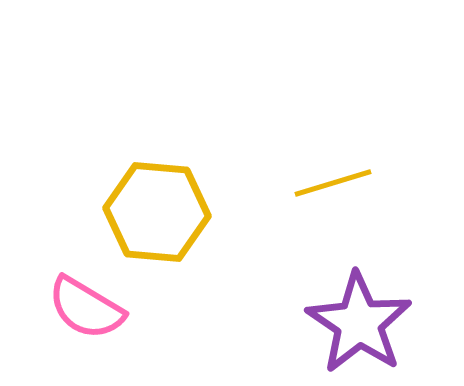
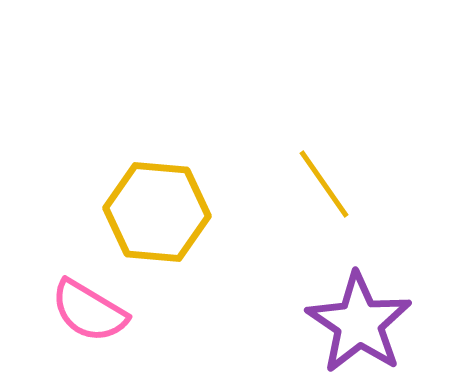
yellow line: moved 9 px left, 1 px down; rotated 72 degrees clockwise
pink semicircle: moved 3 px right, 3 px down
